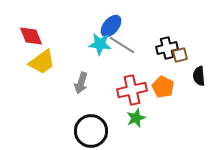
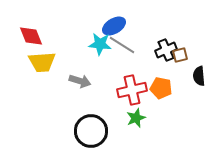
blue ellipse: moved 3 px right; rotated 20 degrees clockwise
black cross: moved 1 px left, 2 px down; rotated 10 degrees counterclockwise
yellow trapezoid: rotated 32 degrees clockwise
gray arrow: moved 1 px left, 2 px up; rotated 90 degrees counterclockwise
orange pentagon: moved 2 px left, 1 px down; rotated 15 degrees counterclockwise
